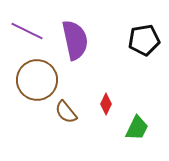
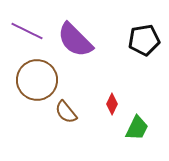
purple semicircle: rotated 147 degrees clockwise
red diamond: moved 6 px right
